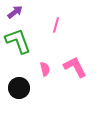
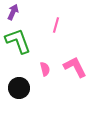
purple arrow: moved 2 px left; rotated 28 degrees counterclockwise
